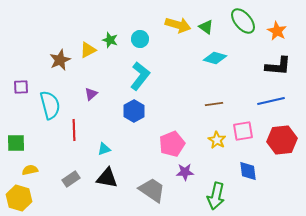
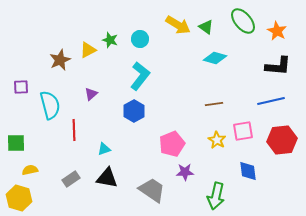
yellow arrow: rotated 15 degrees clockwise
